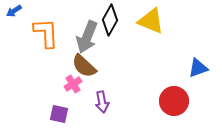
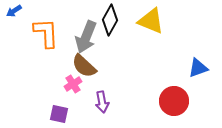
gray arrow: moved 1 px left
